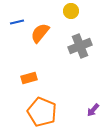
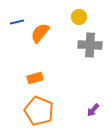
yellow circle: moved 8 px right, 6 px down
gray cross: moved 10 px right, 1 px up; rotated 25 degrees clockwise
orange rectangle: moved 6 px right
orange pentagon: moved 3 px left, 1 px up
